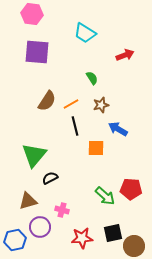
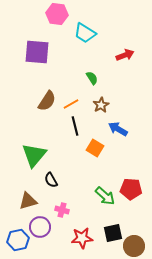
pink hexagon: moved 25 px right
brown star: rotated 14 degrees counterclockwise
orange square: moved 1 px left; rotated 30 degrees clockwise
black semicircle: moved 1 px right, 2 px down; rotated 91 degrees counterclockwise
blue hexagon: moved 3 px right
